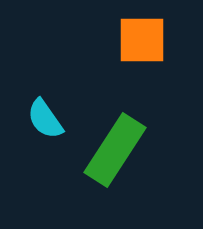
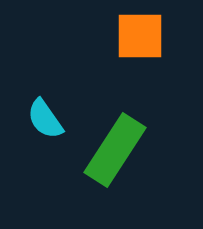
orange square: moved 2 px left, 4 px up
